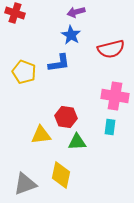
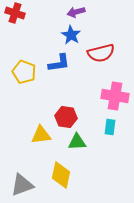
red semicircle: moved 10 px left, 4 px down
gray triangle: moved 3 px left, 1 px down
